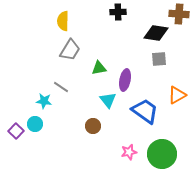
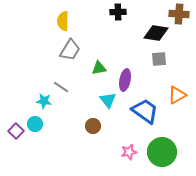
green circle: moved 2 px up
